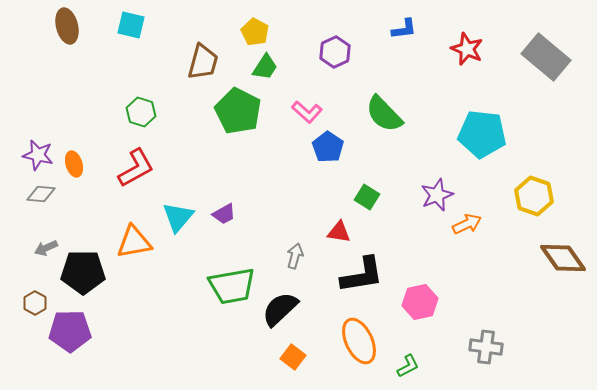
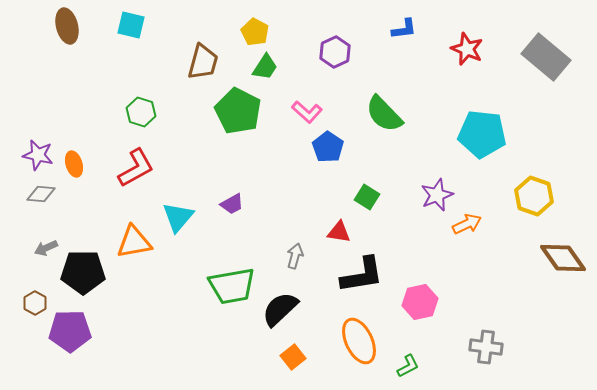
purple trapezoid at (224, 214): moved 8 px right, 10 px up
orange square at (293, 357): rotated 15 degrees clockwise
